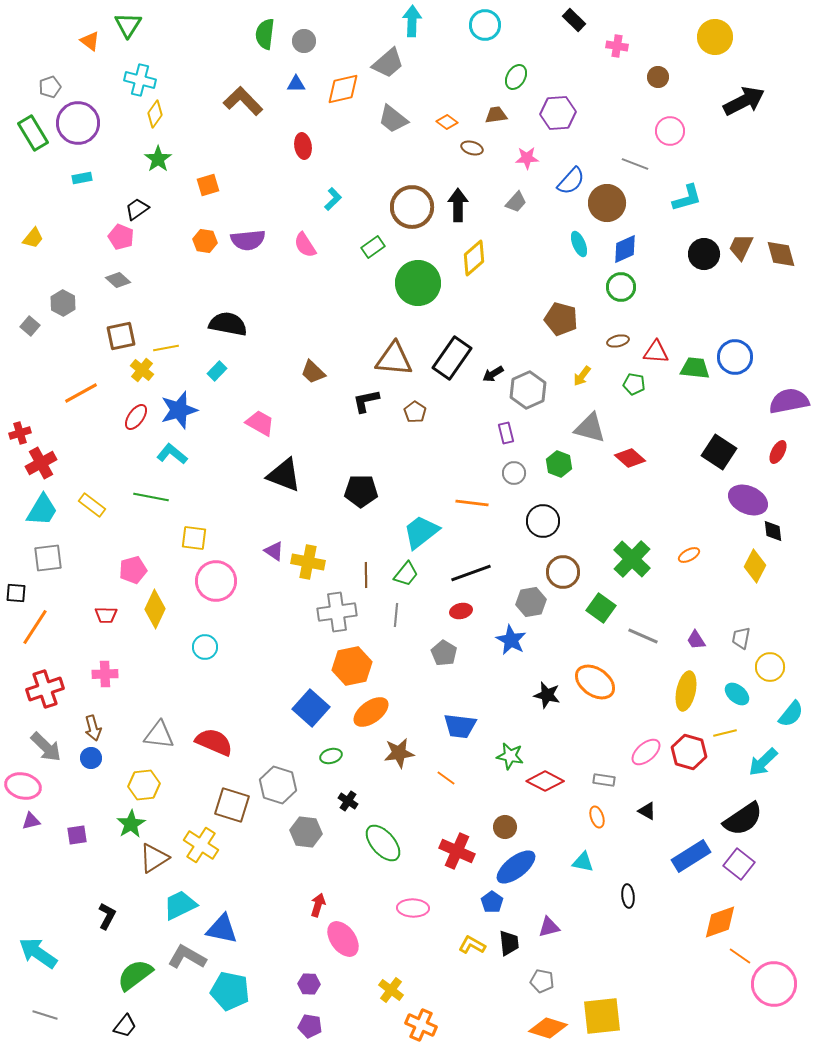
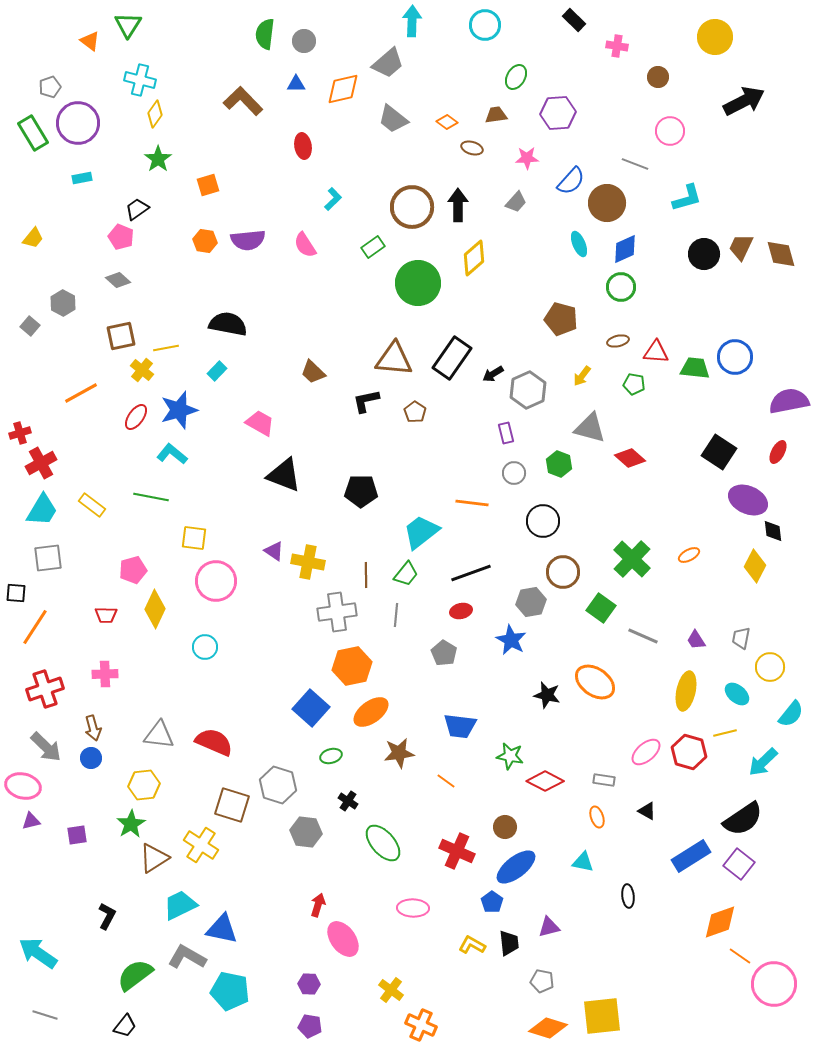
orange line at (446, 778): moved 3 px down
